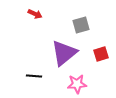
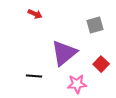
gray square: moved 14 px right
red square: moved 10 px down; rotated 28 degrees counterclockwise
